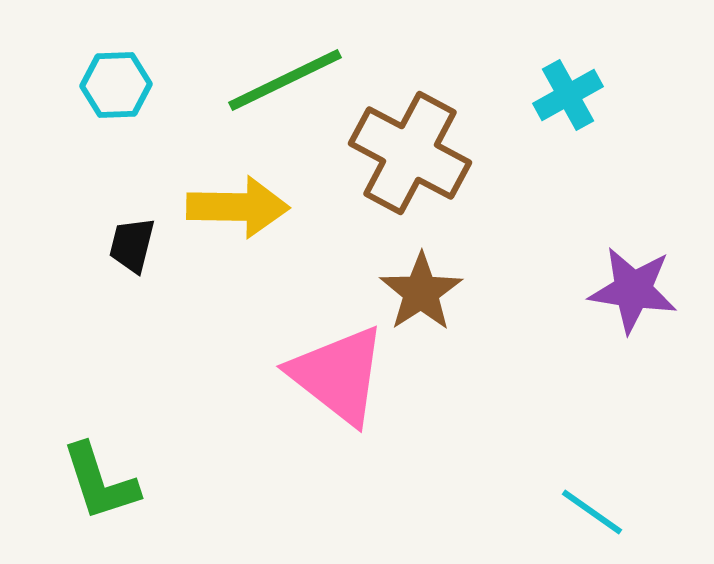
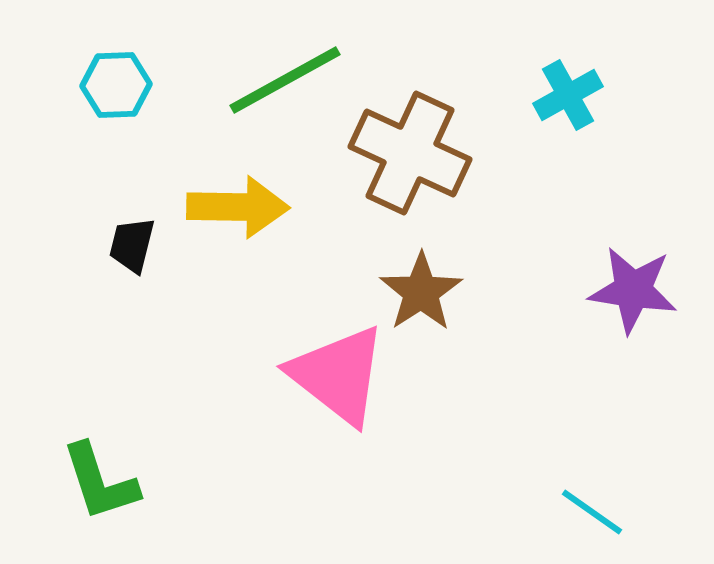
green line: rotated 3 degrees counterclockwise
brown cross: rotated 3 degrees counterclockwise
